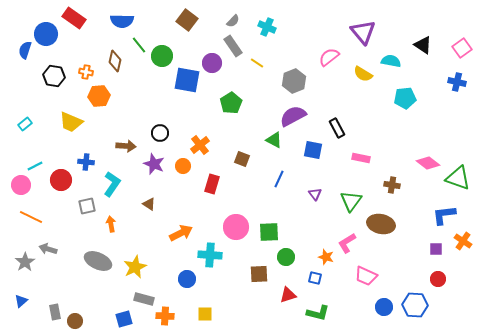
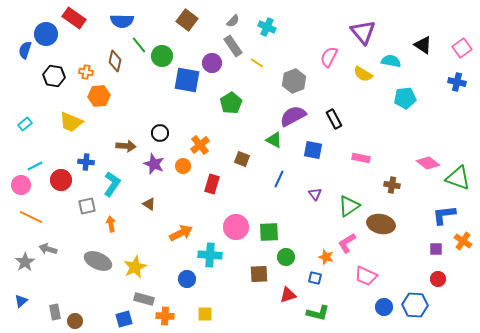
pink semicircle at (329, 57): rotated 25 degrees counterclockwise
black rectangle at (337, 128): moved 3 px left, 9 px up
green triangle at (351, 201): moved 2 px left, 5 px down; rotated 20 degrees clockwise
